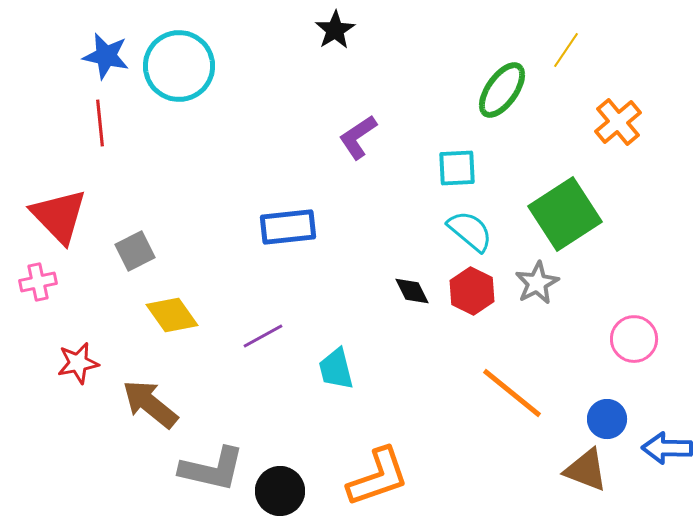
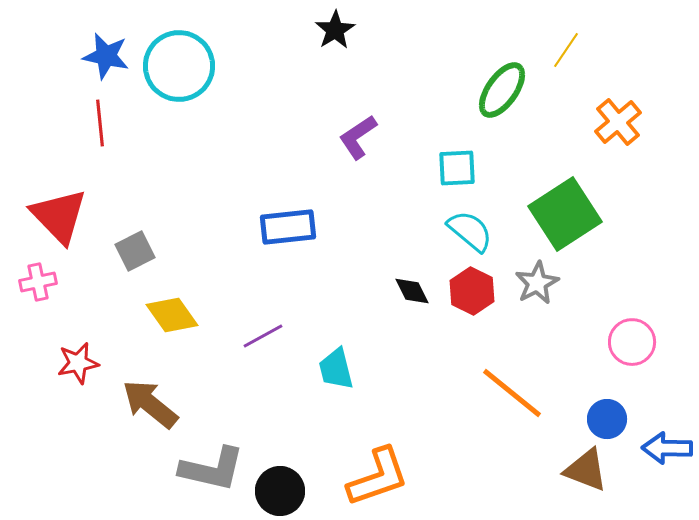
pink circle: moved 2 px left, 3 px down
